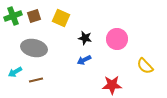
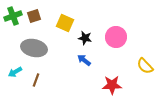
yellow square: moved 4 px right, 5 px down
pink circle: moved 1 px left, 2 px up
blue arrow: rotated 64 degrees clockwise
brown line: rotated 56 degrees counterclockwise
